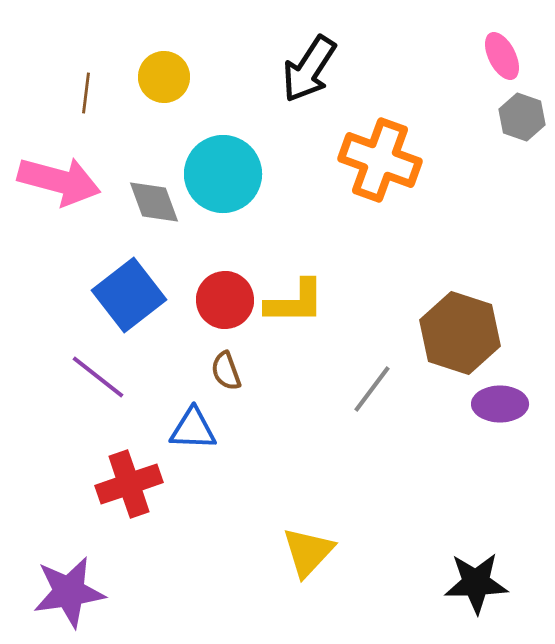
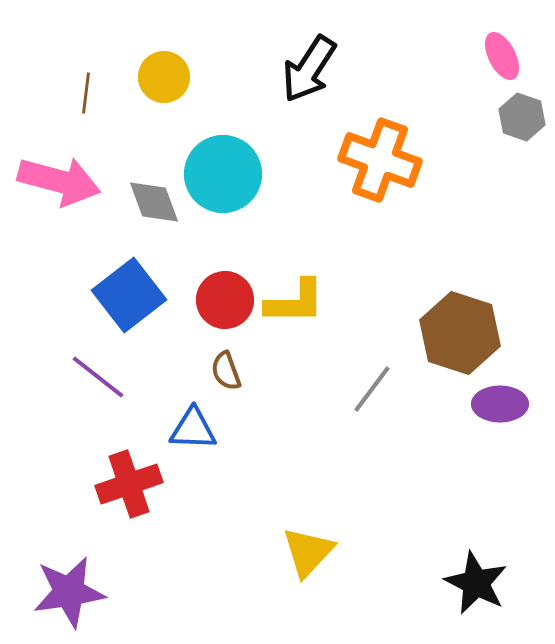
black star: rotated 28 degrees clockwise
